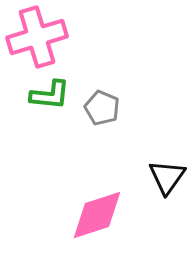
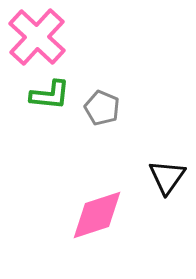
pink cross: rotated 30 degrees counterclockwise
